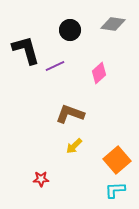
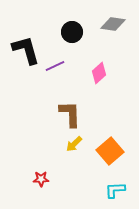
black circle: moved 2 px right, 2 px down
brown L-shape: rotated 68 degrees clockwise
yellow arrow: moved 2 px up
orange square: moved 7 px left, 9 px up
